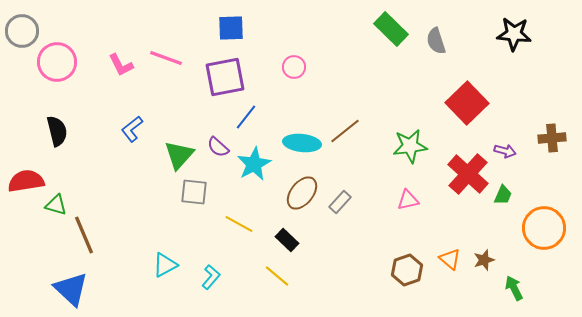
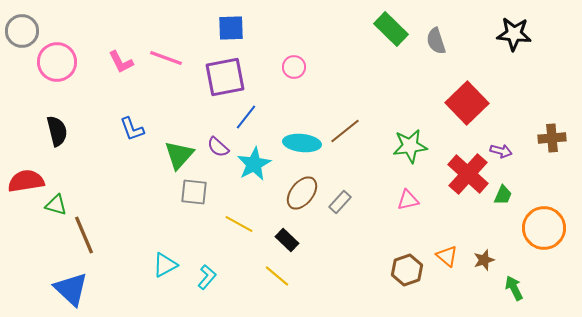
pink L-shape at (121, 65): moved 3 px up
blue L-shape at (132, 129): rotated 72 degrees counterclockwise
purple arrow at (505, 151): moved 4 px left
orange triangle at (450, 259): moved 3 px left, 3 px up
cyan L-shape at (211, 277): moved 4 px left
